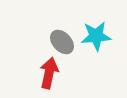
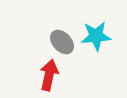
red arrow: moved 2 px down
